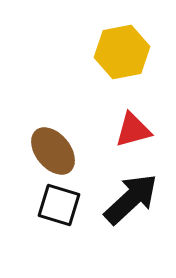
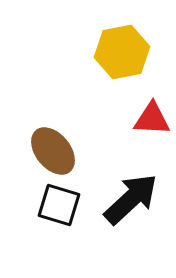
red triangle: moved 19 px right, 11 px up; rotated 18 degrees clockwise
